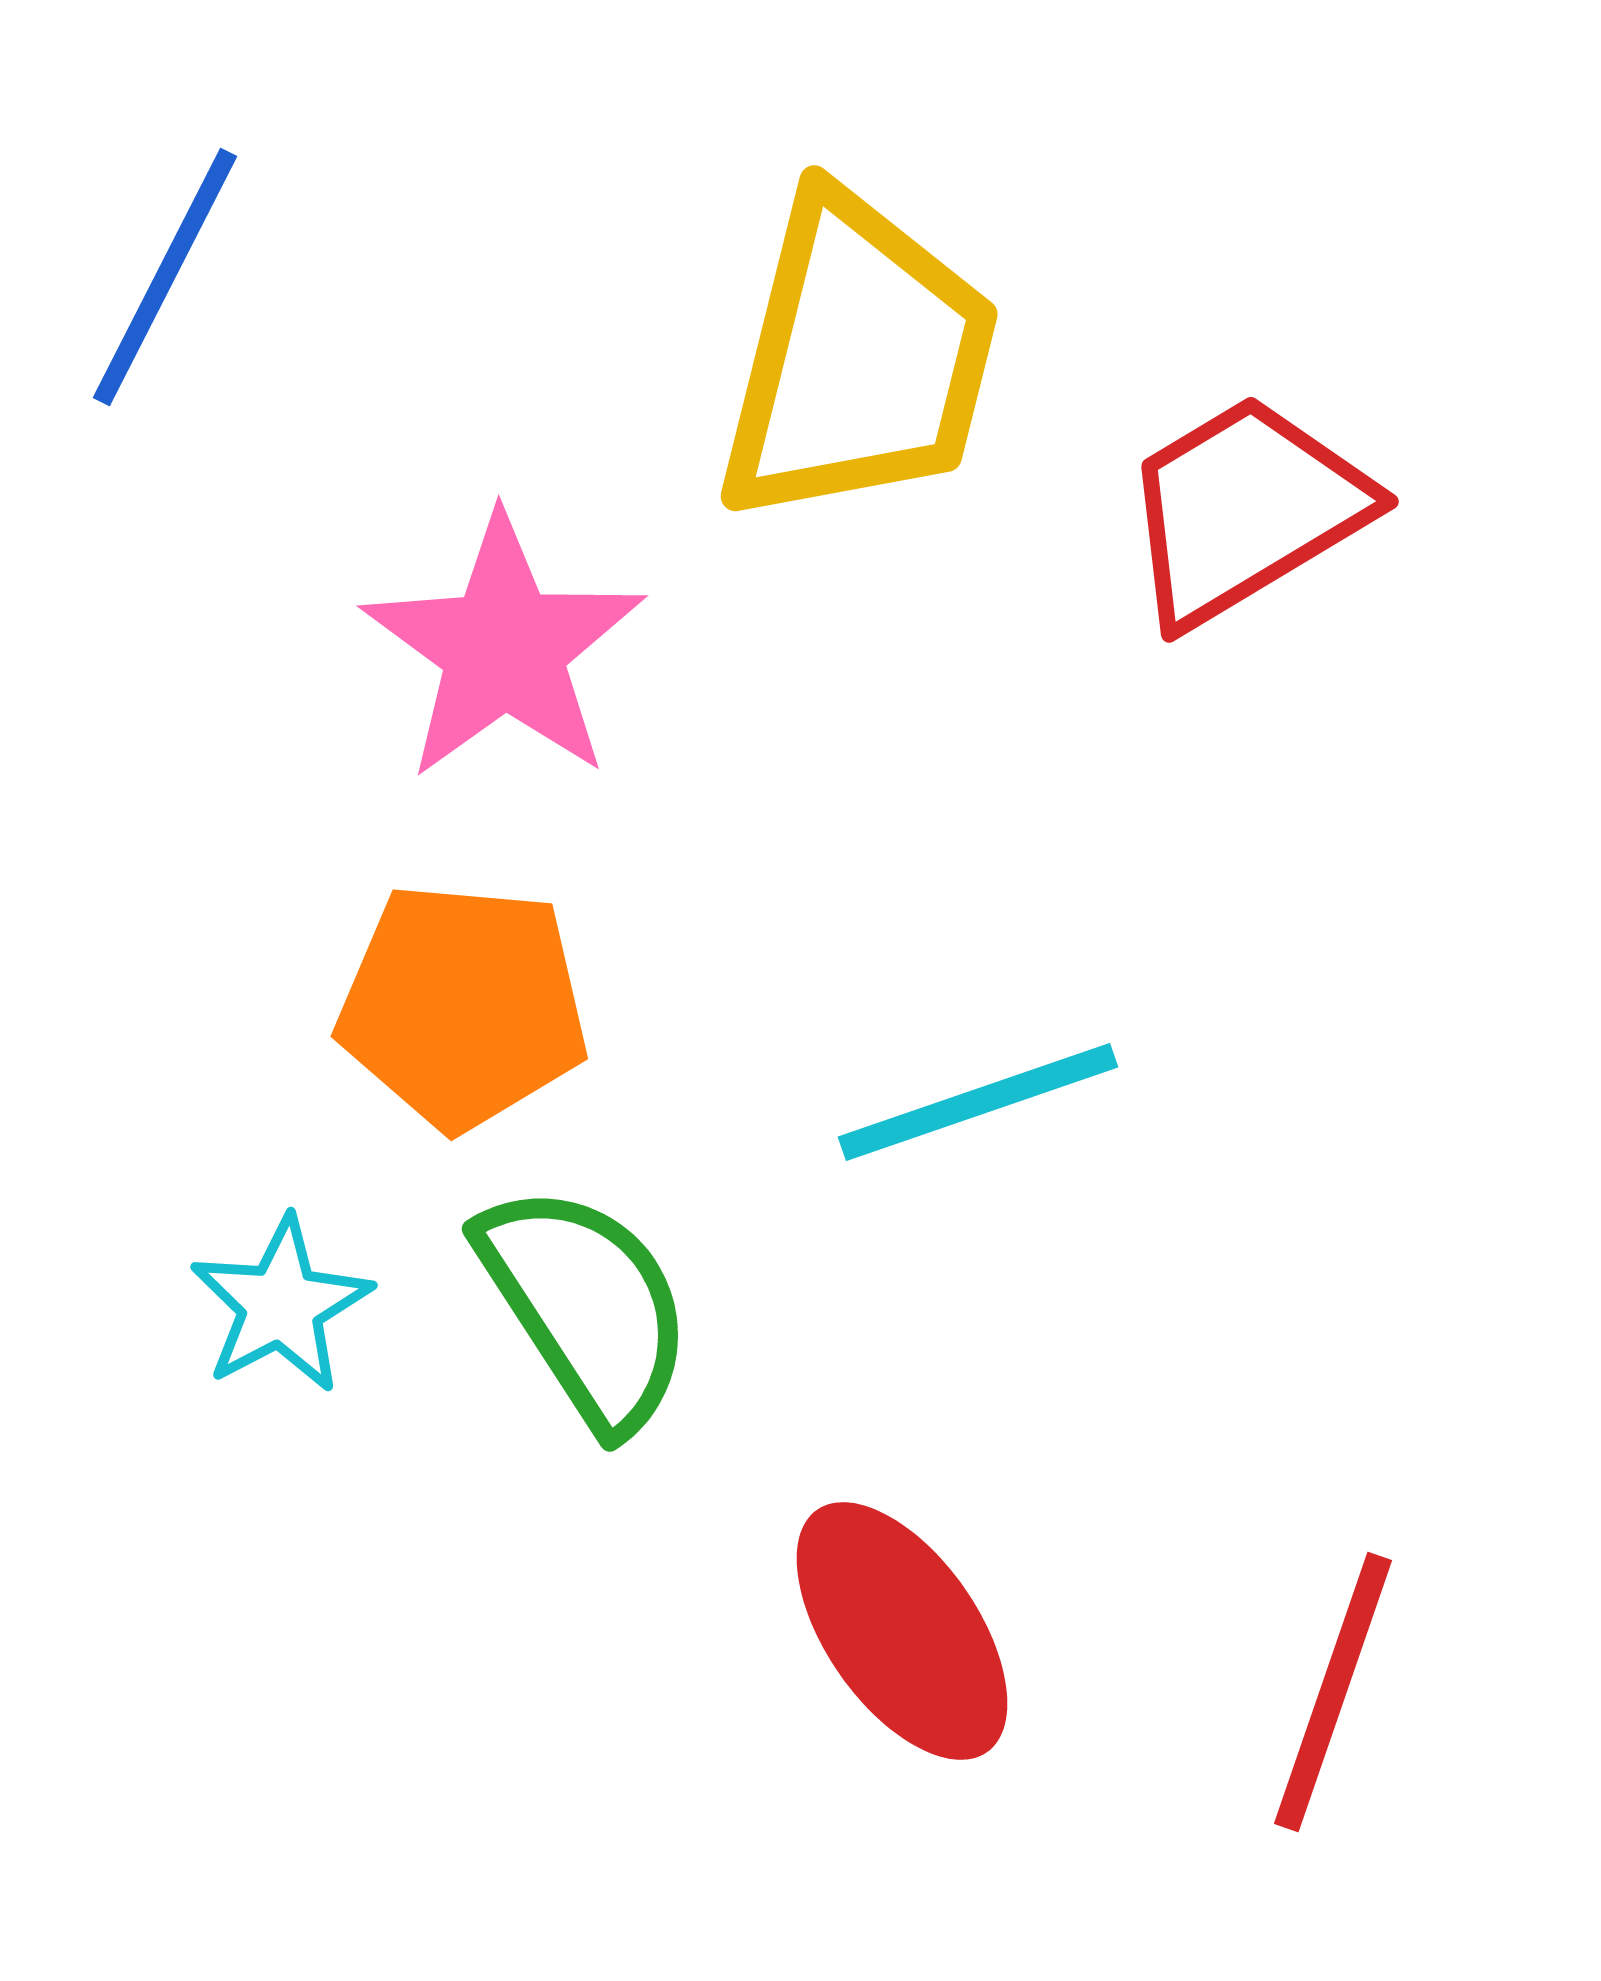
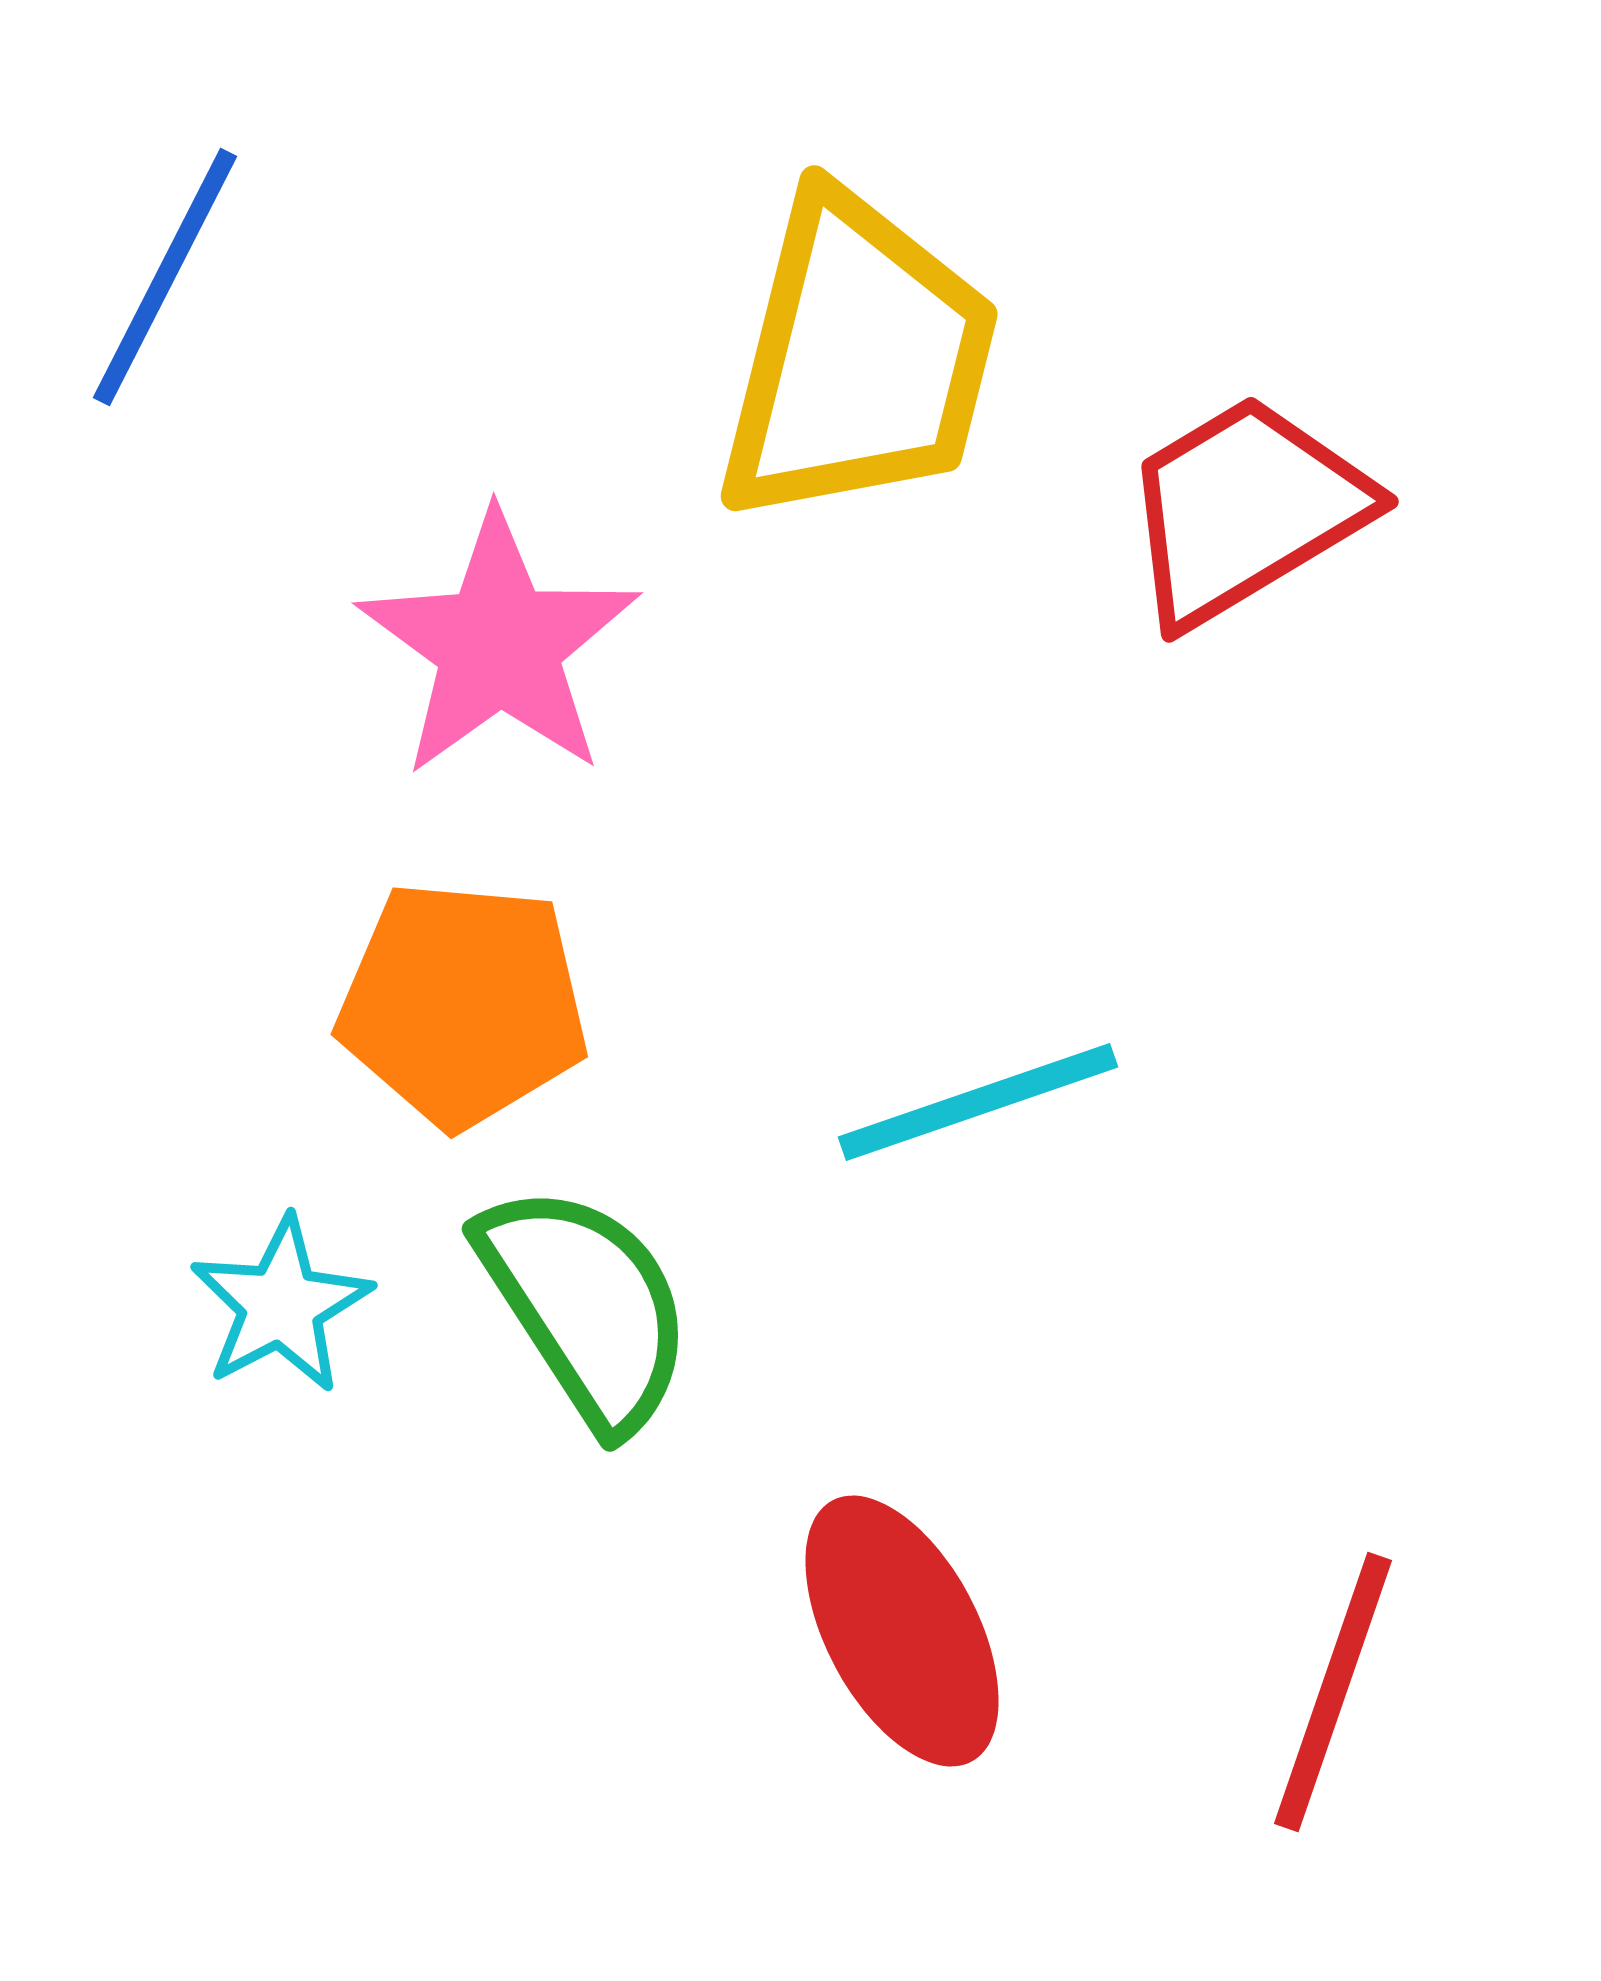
pink star: moved 5 px left, 3 px up
orange pentagon: moved 2 px up
red ellipse: rotated 7 degrees clockwise
